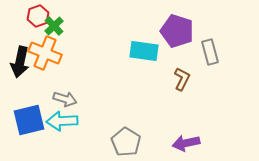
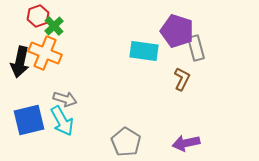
gray rectangle: moved 14 px left, 4 px up
cyan arrow: rotated 116 degrees counterclockwise
